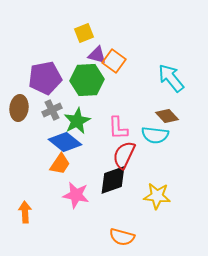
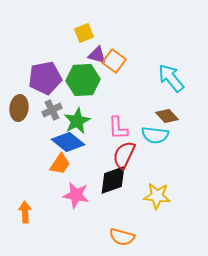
green hexagon: moved 4 px left
blue diamond: moved 3 px right
